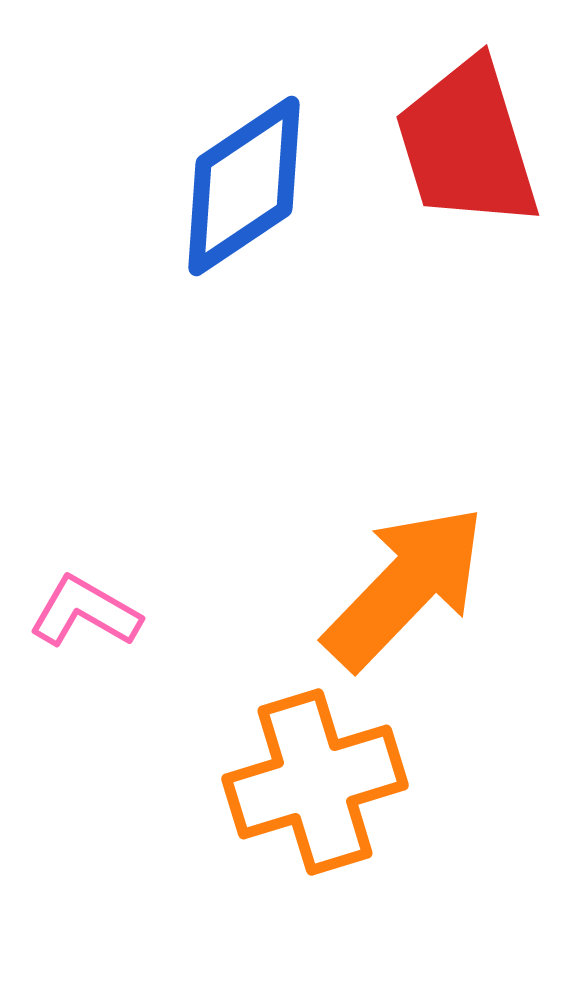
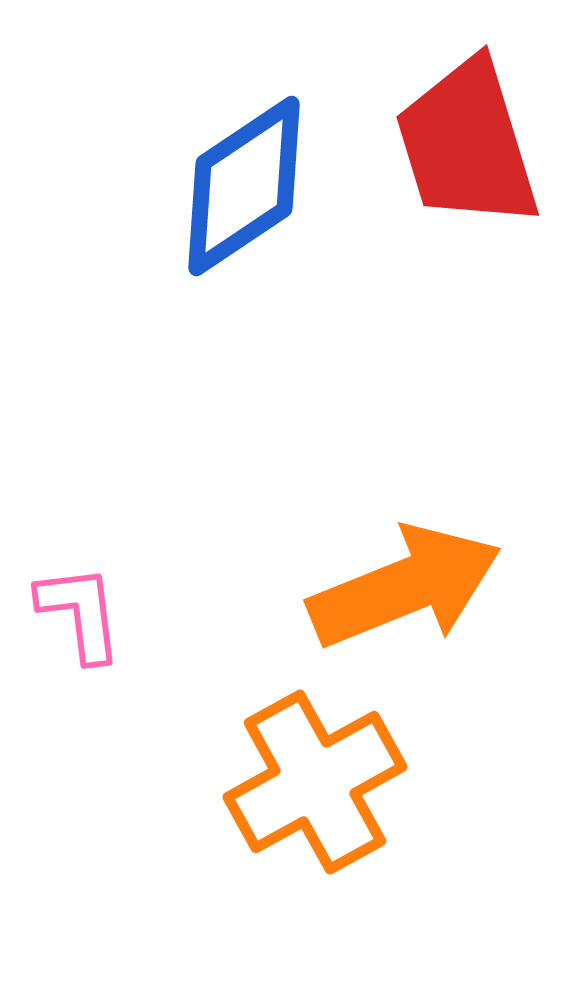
orange arrow: rotated 24 degrees clockwise
pink L-shape: moved 5 px left, 1 px down; rotated 53 degrees clockwise
orange cross: rotated 12 degrees counterclockwise
